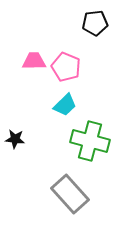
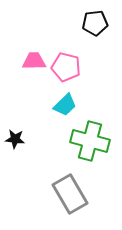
pink pentagon: rotated 8 degrees counterclockwise
gray rectangle: rotated 12 degrees clockwise
